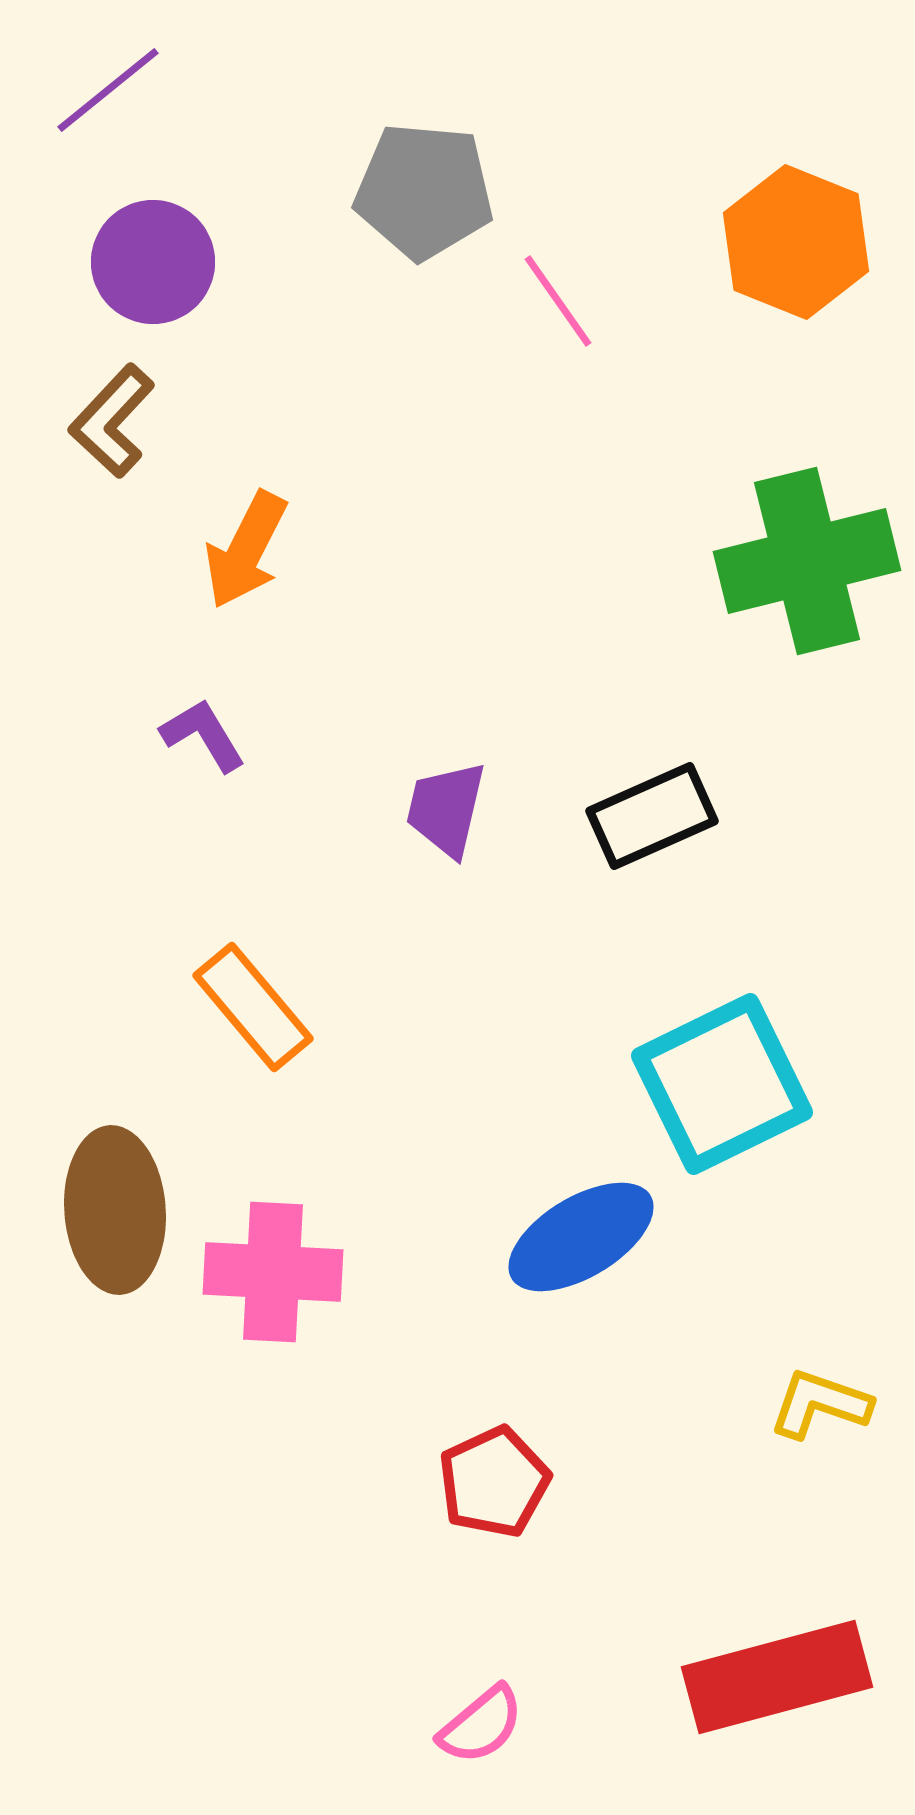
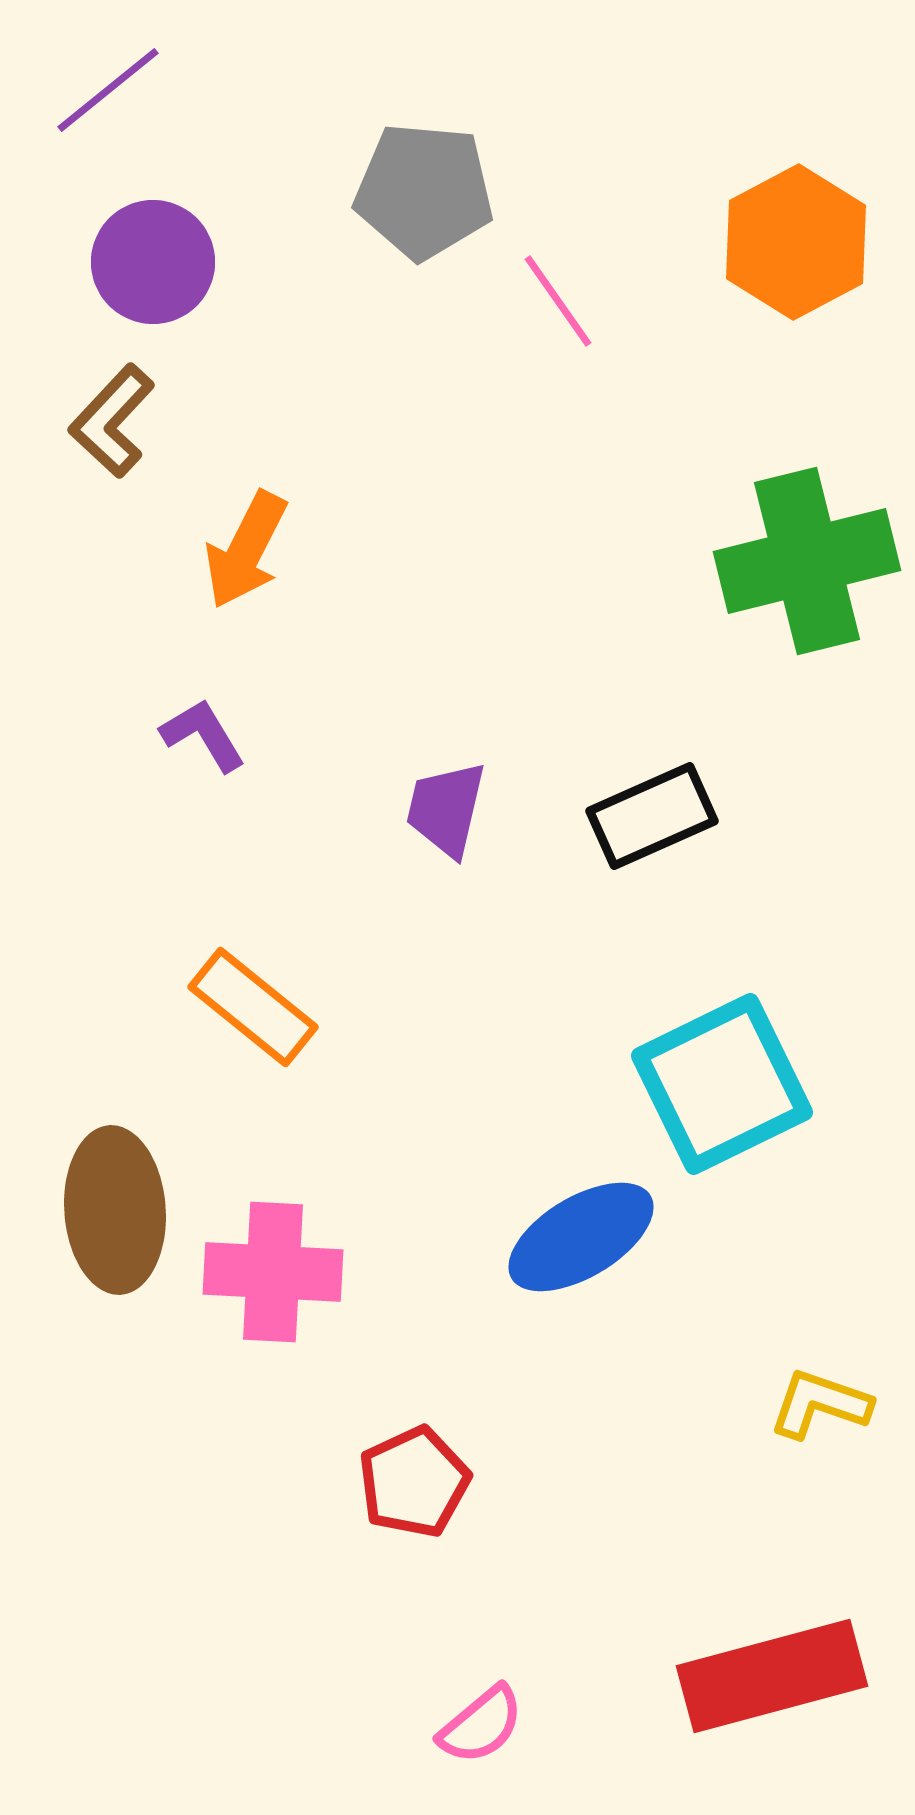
orange hexagon: rotated 10 degrees clockwise
orange rectangle: rotated 11 degrees counterclockwise
red pentagon: moved 80 px left
red rectangle: moved 5 px left, 1 px up
